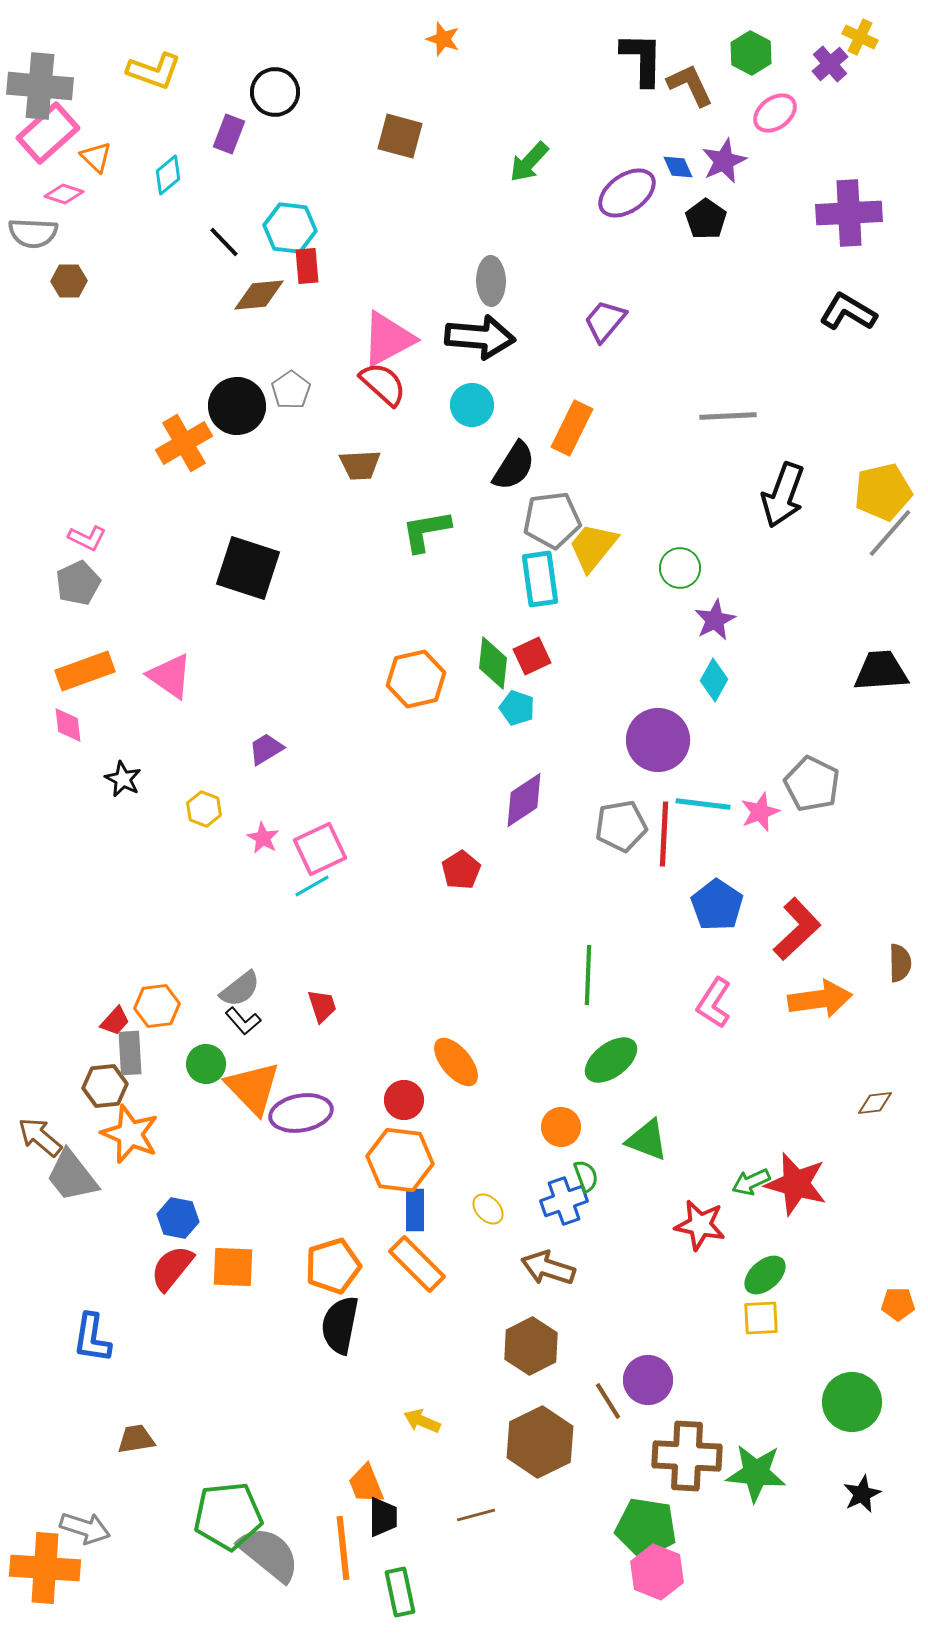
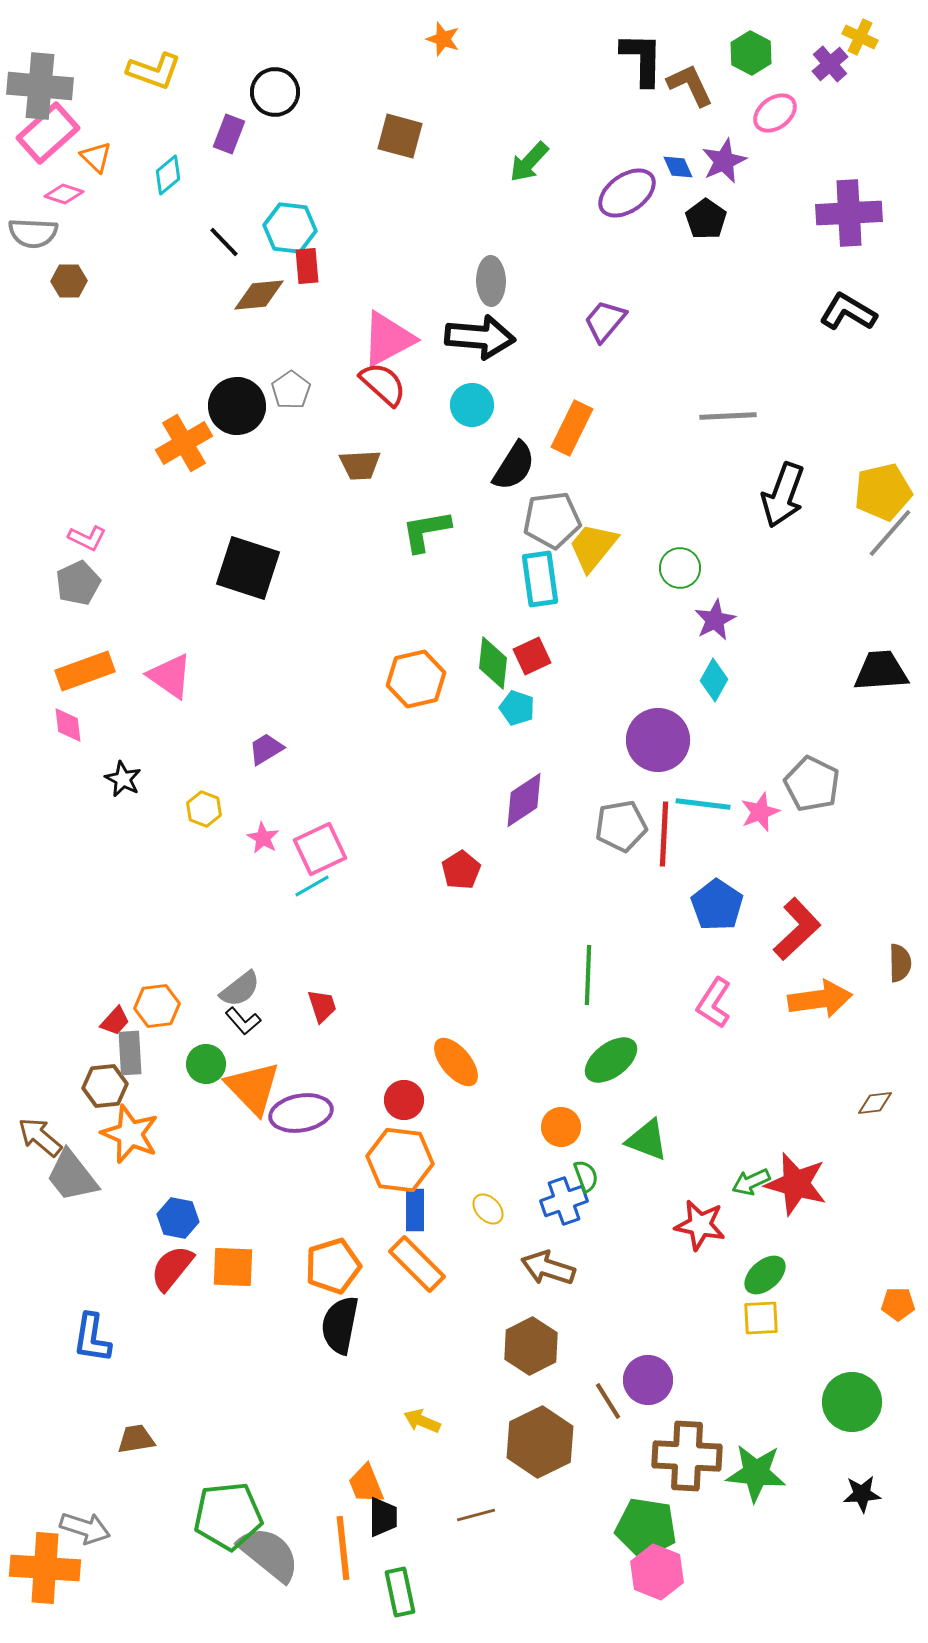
black star at (862, 1494): rotated 21 degrees clockwise
